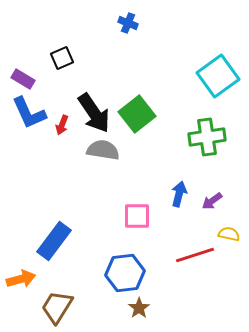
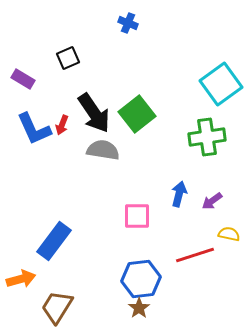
black square: moved 6 px right
cyan square: moved 3 px right, 8 px down
blue L-shape: moved 5 px right, 16 px down
blue hexagon: moved 16 px right, 6 px down
